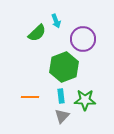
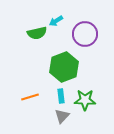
cyan arrow: rotated 80 degrees clockwise
green semicircle: rotated 30 degrees clockwise
purple circle: moved 2 px right, 5 px up
orange line: rotated 18 degrees counterclockwise
